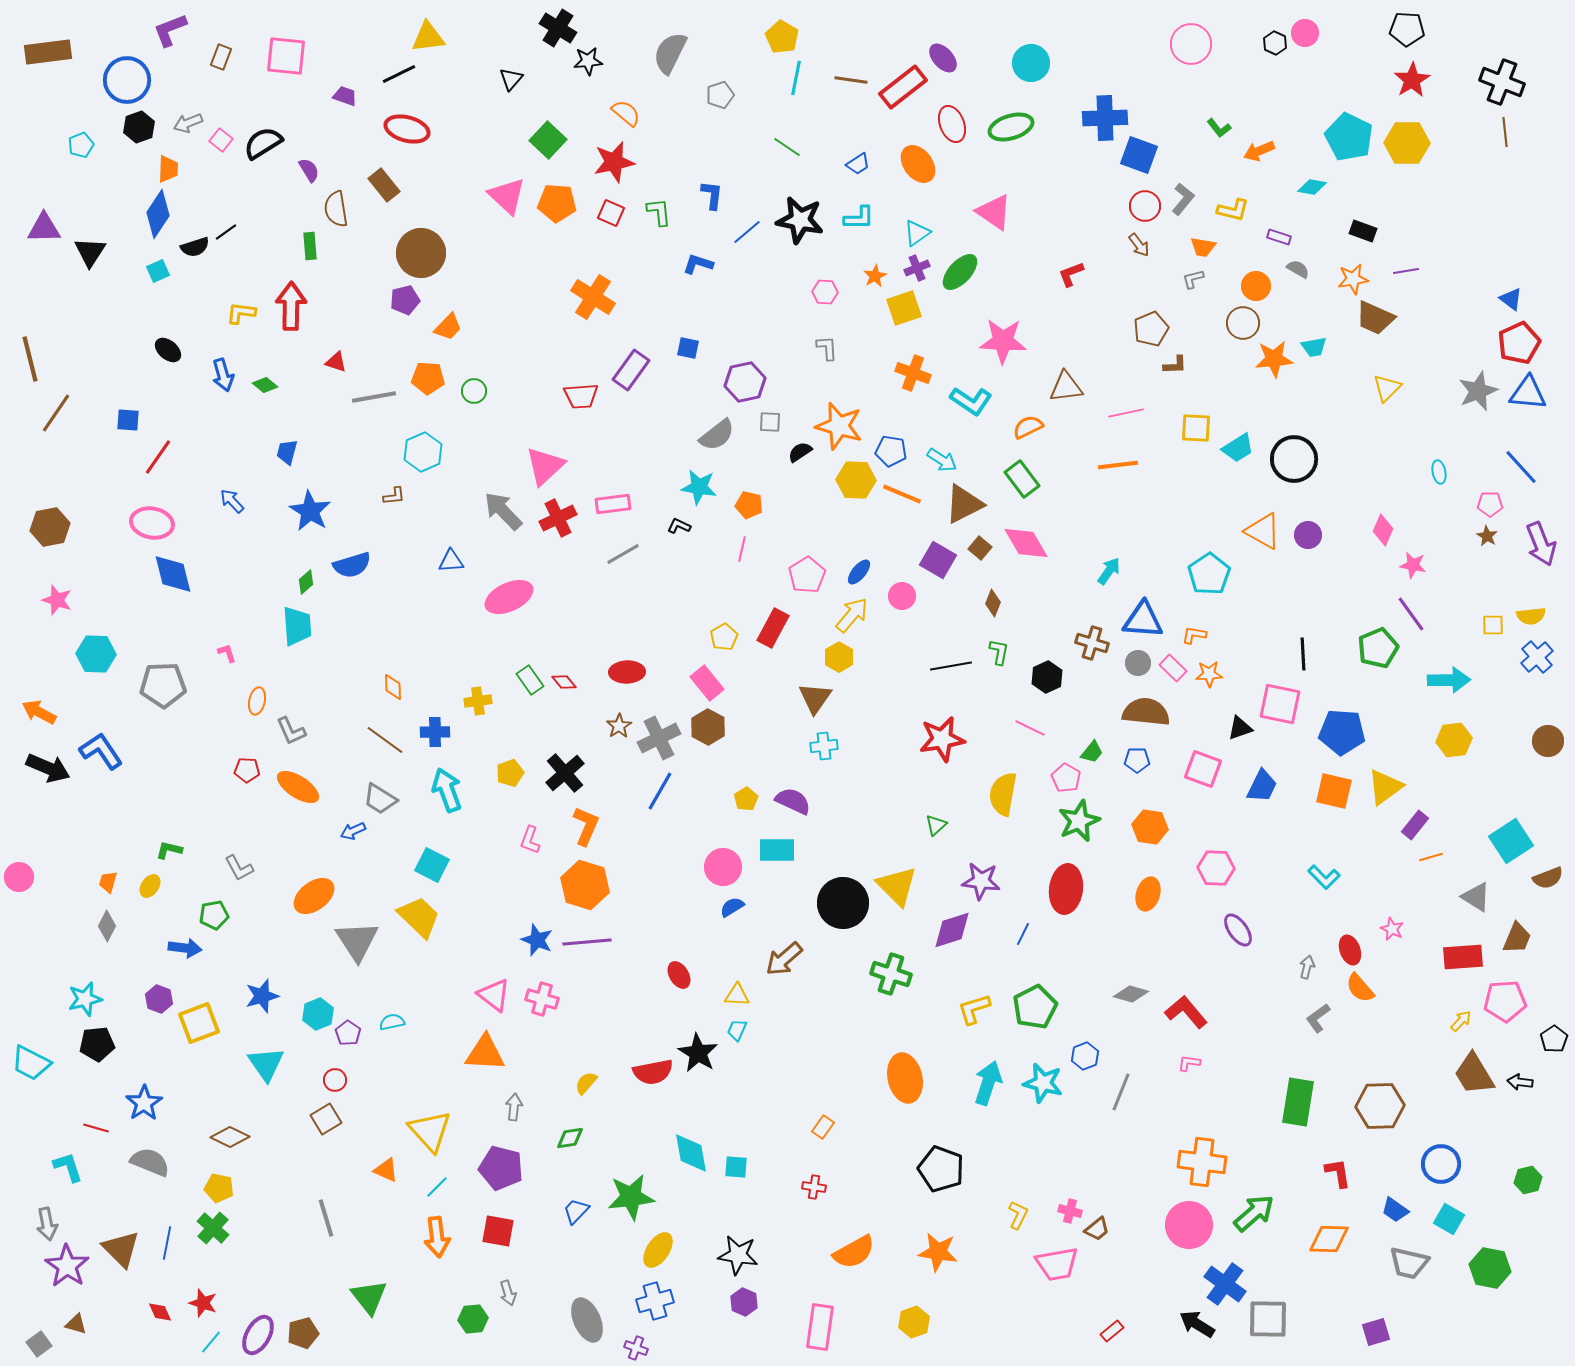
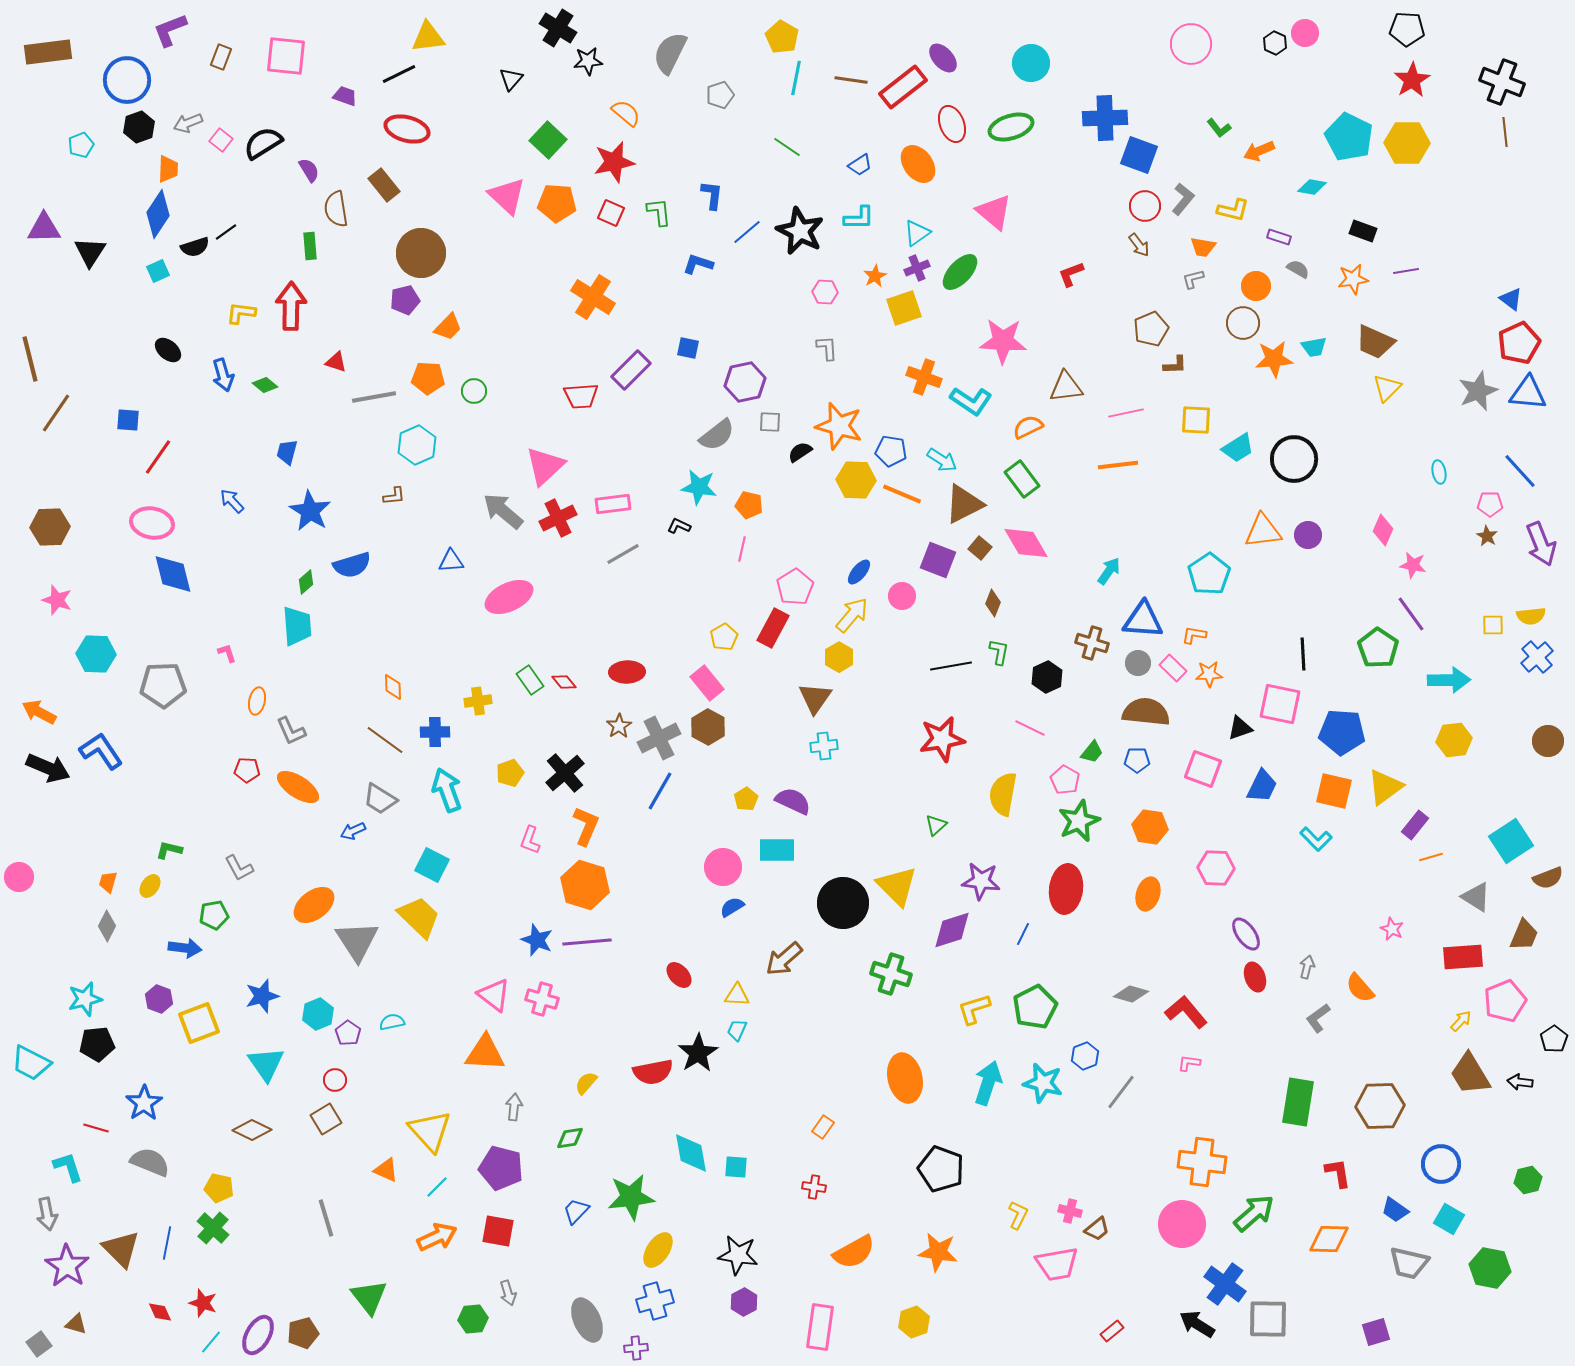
blue trapezoid at (858, 164): moved 2 px right, 1 px down
pink triangle at (994, 212): rotated 6 degrees clockwise
black star at (800, 220): moved 11 px down; rotated 15 degrees clockwise
brown trapezoid at (1375, 318): moved 24 px down
purple rectangle at (631, 370): rotated 9 degrees clockwise
orange cross at (913, 373): moved 11 px right, 4 px down
yellow square at (1196, 428): moved 8 px up
cyan hexagon at (423, 452): moved 6 px left, 7 px up
blue line at (1521, 467): moved 1 px left, 4 px down
gray arrow at (503, 511): rotated 6 degrees counterclockwise
brown hexagon at (50, 527): rotated 9 degrees clockwise
orange triangle at (1263, 531): rotated 36 degrees counterclockwise
purple square at (938, 560): rotated 9 degrees counterclockwise
pink pentagon at (807, 575): moved 12 px left, 12 px down
green pentagon at (1378, 648): rotated 15 degrees counterclockwise
pink pentagon at (1066, 778): moved 1 px left, 2 px down
cyan L-shape at (1324, 877): moved 8 px left, 38 px up
orange ellipse at (314, 896): moved 9 px down
purple ellipse at (1238, 930): moved 8 px right, 4 px down
brown trapezoid at (1517, 938): moved 7 px right, 3 px up
red ellipse at (1350, 950): moved 95 px left, 27 px down
red ellipse at (679, 975): rotated 12 degrees counterclockwise
pink pentagon at (1505, 1001): rotated 18 degrees counterclockwise
black star at (698, 1053): rotated 9 degrees clockwise
brown trapezoid at (1474, 1074): moved 4 px left
gray line at (1121, 1092): rotated 15 degrees clockwise
brown diamond at (230, 1137): moved 22 px right, 7 px up
gray arrow at (47, 1224): moved 10 px up
pink circle at (1189, 1225): moved 7 px left, 1 px up
orange arrow at (437, 1237): rotated 108 degrees counterclockwise
purple hexagon at (744, 1302): rotated 8 degrees clockwise
purple cross at (636, 1348): rotated 25 degrees counterclockwise
